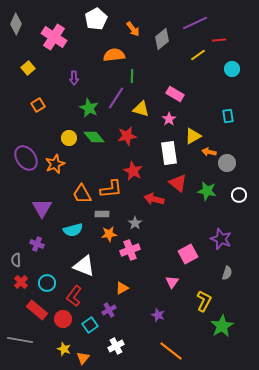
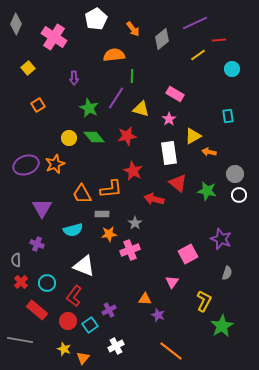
purple ellipse at (26, 158): moved 7 px down; rotated 75 degrees counterclockwise
gray circle at (227, 163): moved 8 px right, 11 px down
orange triangle at (122, 288): moved 23 px right, 11 px down; rotated 32 degrees clockwise
red circle at (63, 319): moved 5 px right, 2 px down
